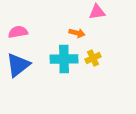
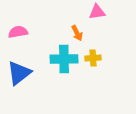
orange arrow: rotated 49 degrees clockwise
yellow cross: rotated 21 degrees clockwise
blue triangle: moved 1 px right, 8 px down
